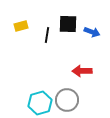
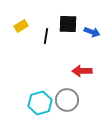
yellow rectangle: rotated 16 degrees counterclockwise
black line: moved 1 px left, 1 px down
